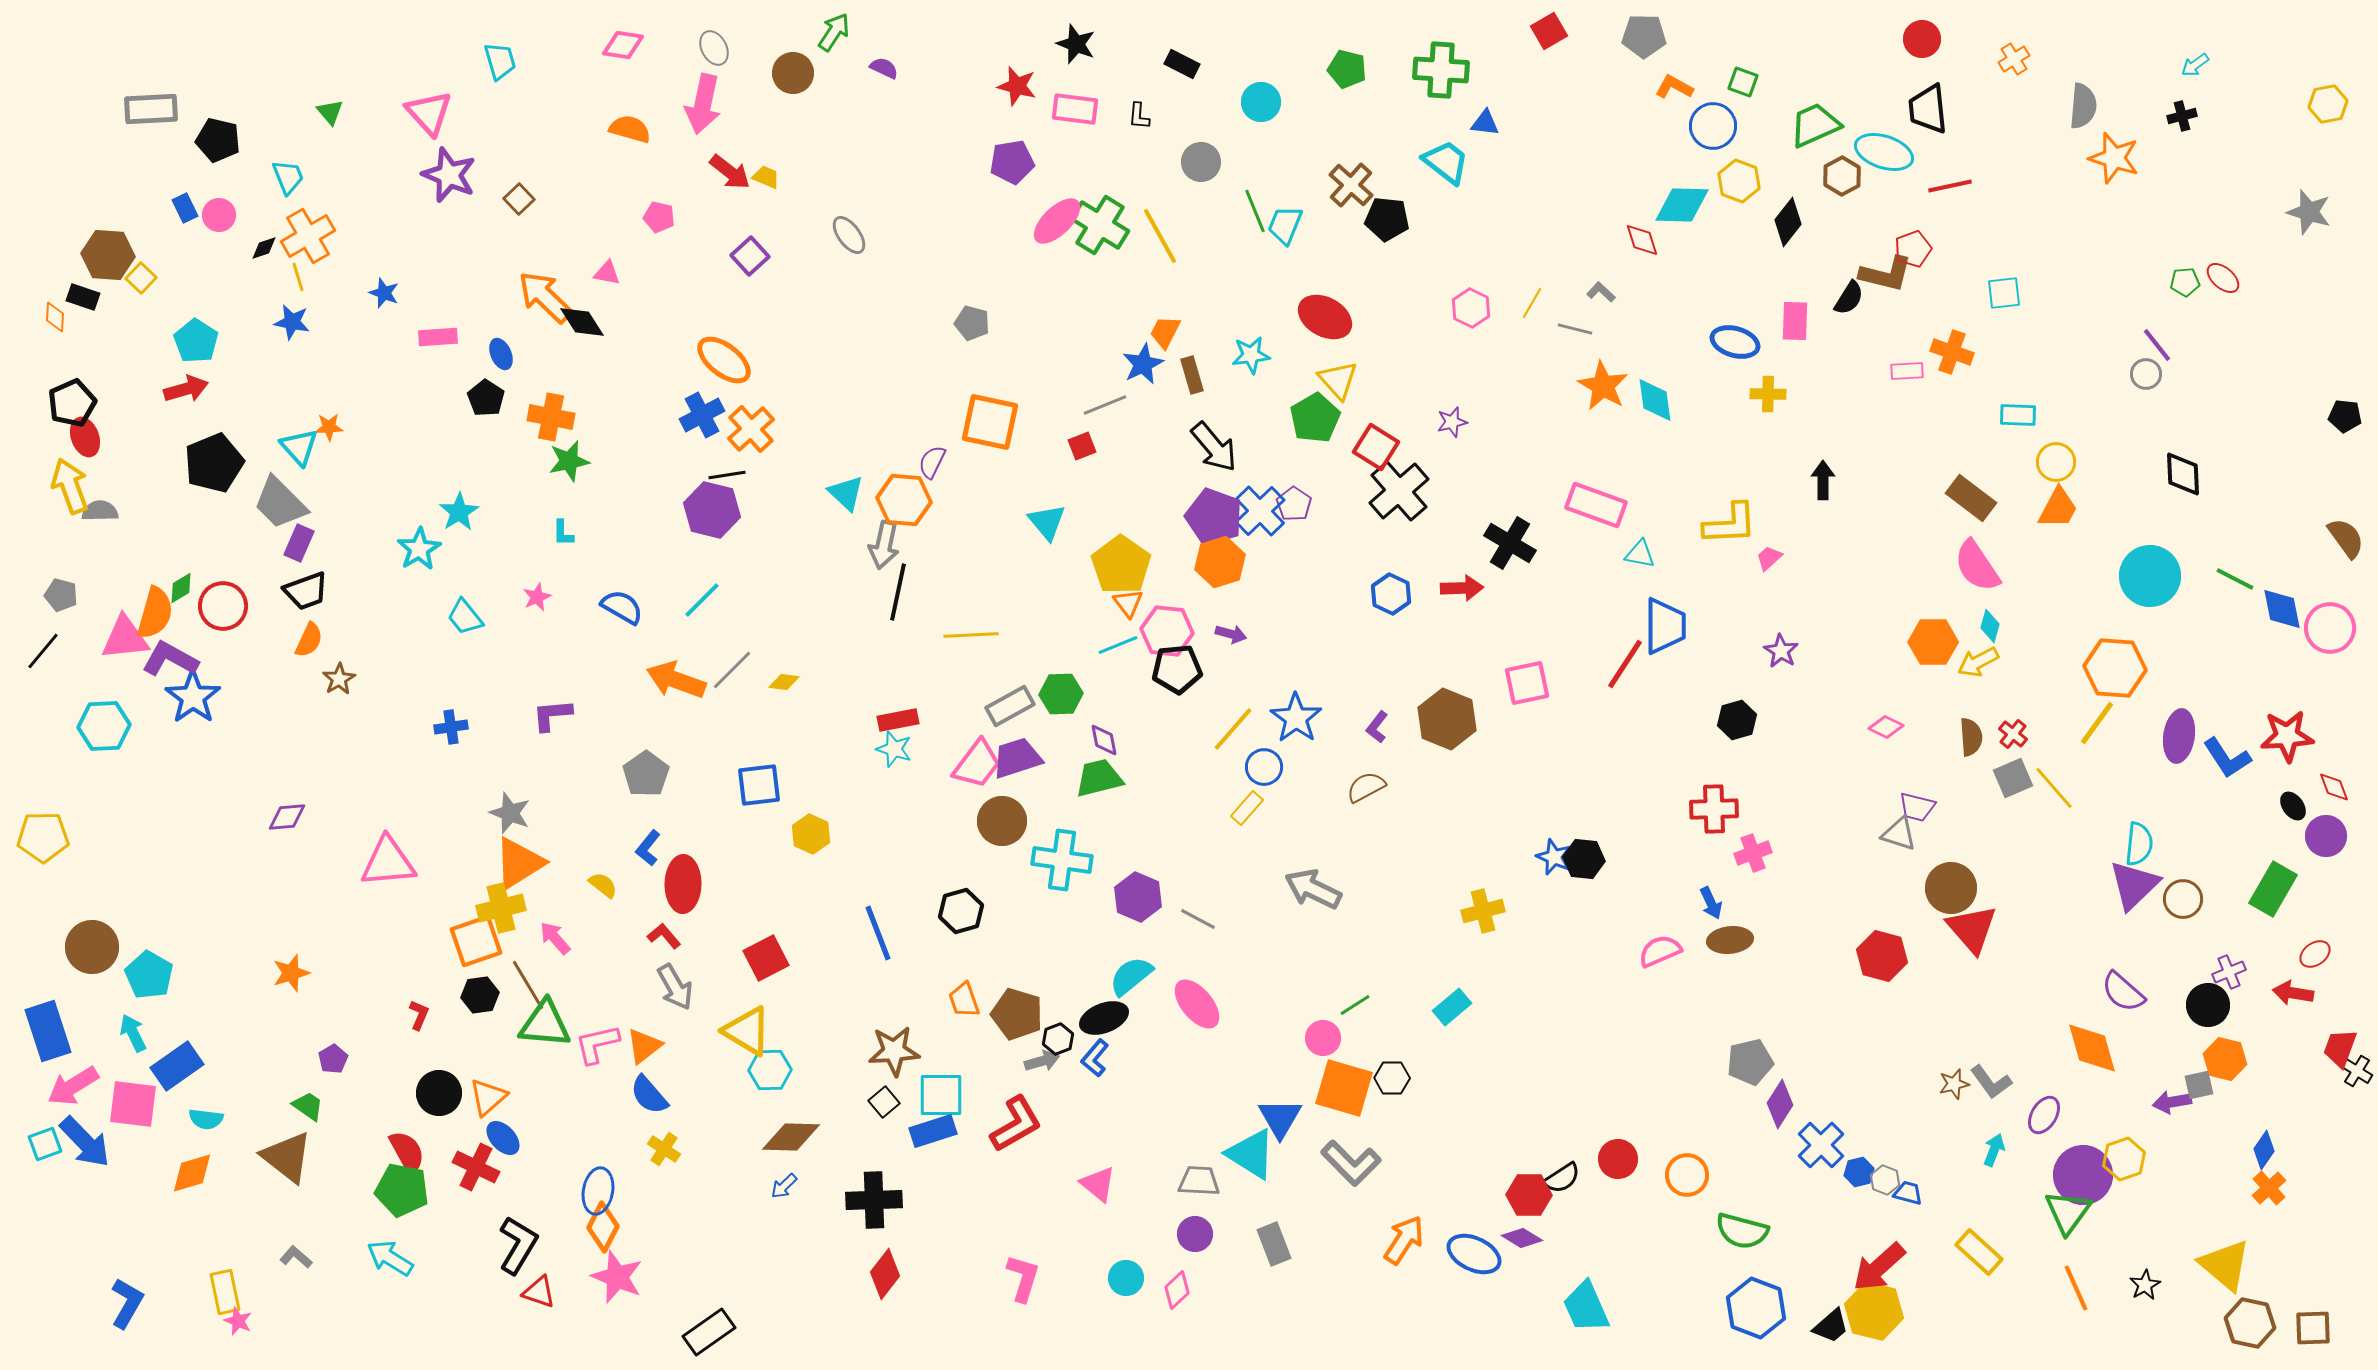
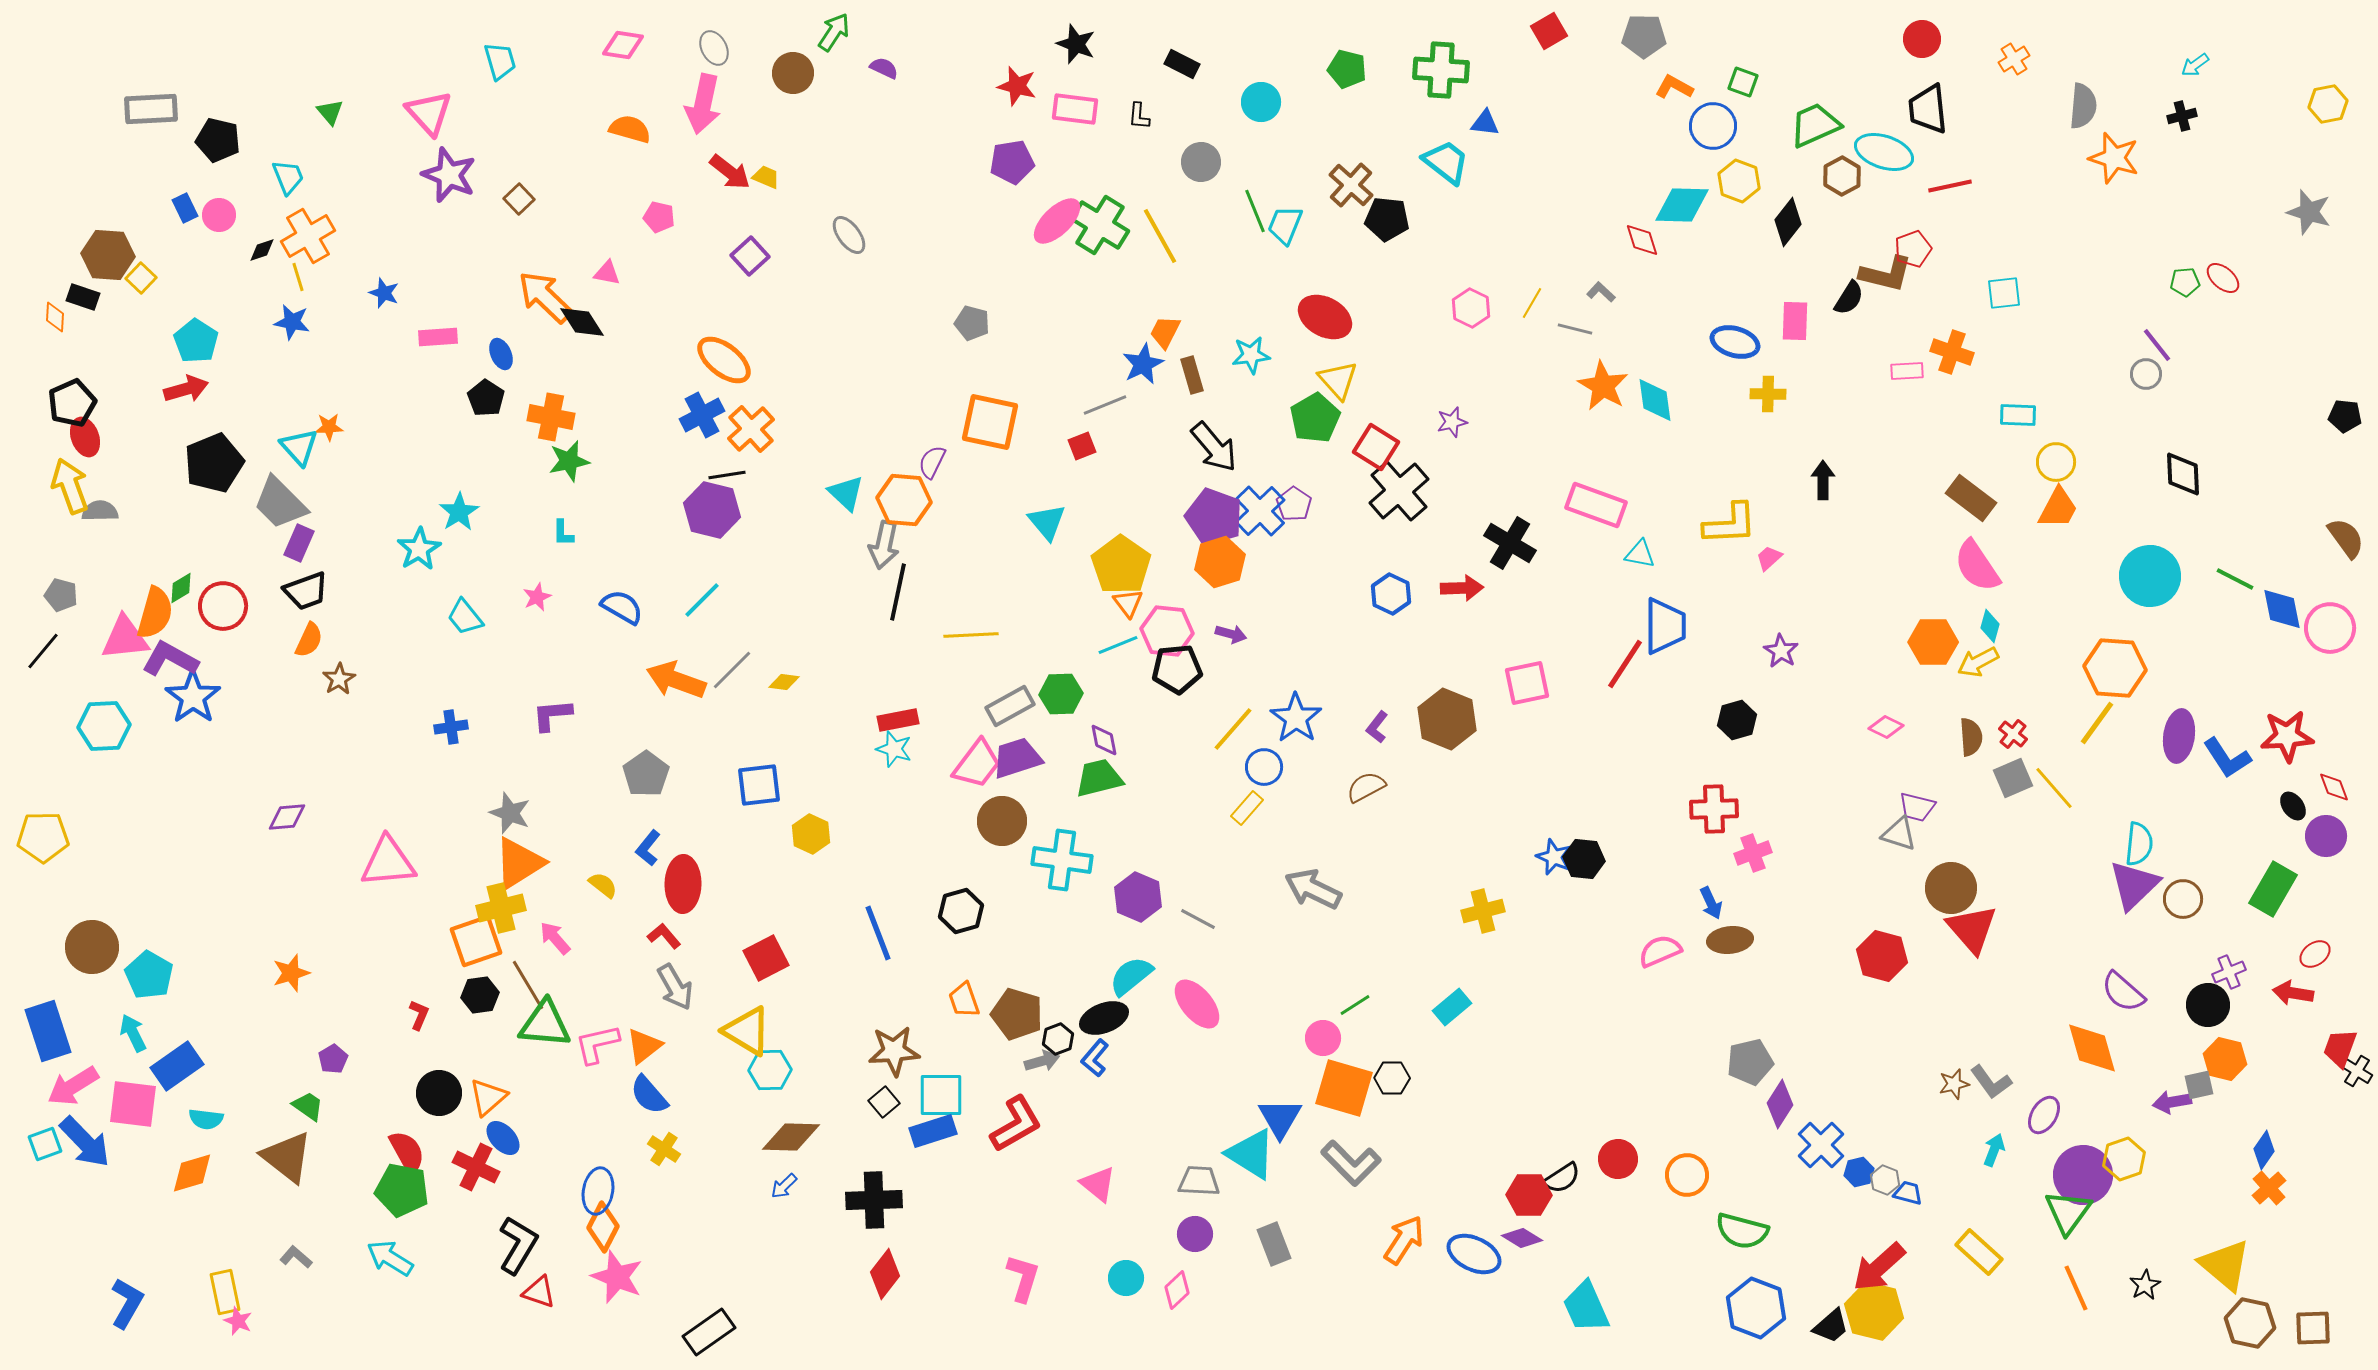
black diamond at (264, 248): moved 2 px left, 2 px down
